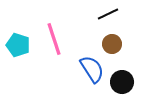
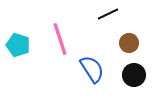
pink line: moved 6 px right
brown circle: moved 17 px right, 1 px up
black circle: moved 12 px right, 7 px up
